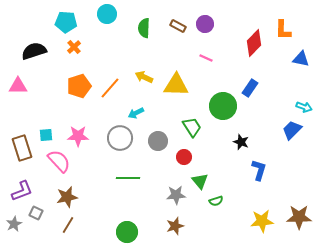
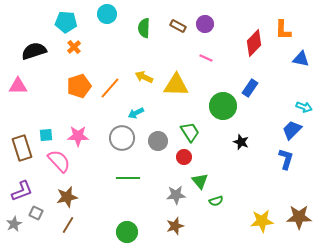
green trapezoid at (192, 127): moved 2 px left, 5 px down
gray circle at (120, 138): moved 2 px right
blue L-shape at (259, 170): moved 27 px right, 11 px up
